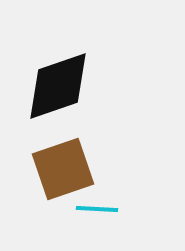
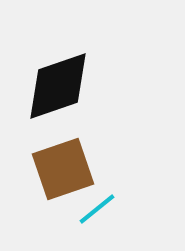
cyan line: rotated 42 degrees counterclockwise
